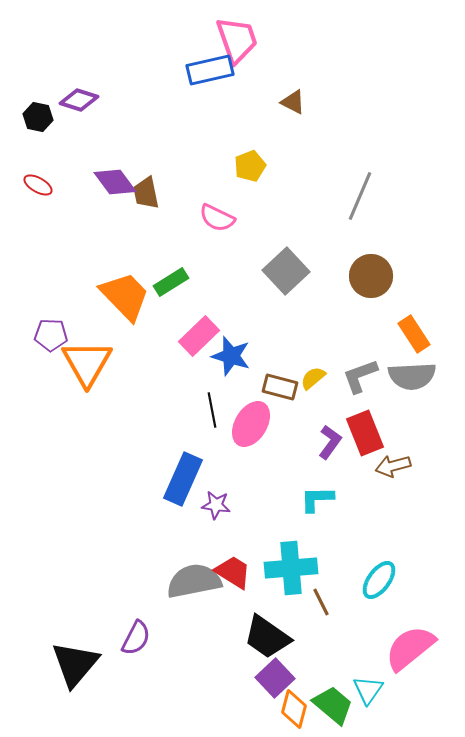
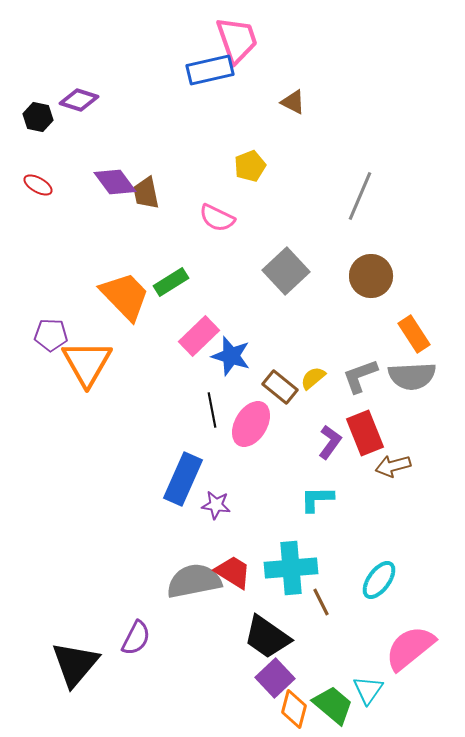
brown rectangle at (280, 387): rotated 24 degrees clockwise
